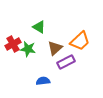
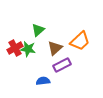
green triangle: moved 1 px left, 3 px down; rotated 48 degrees clockwise
red cross: moved 2 px right, 4 px down
purple rectangle: moved 4 px left, 3 px down
